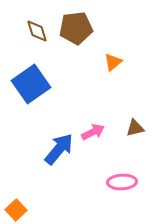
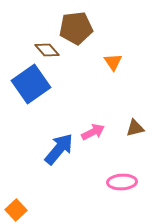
brown diamond: moved 10 px right, 19 px down; rotated 25 degrees counterclockwise
orange triangle: rotated 24 degrees counterclockwise
